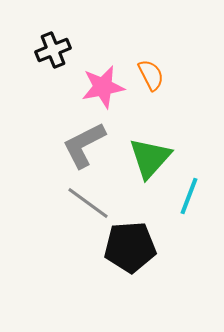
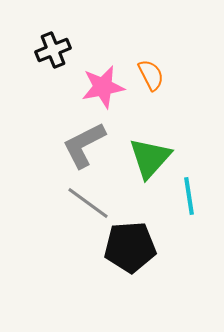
cyan line: rotated 30 degrees counterclockwise
